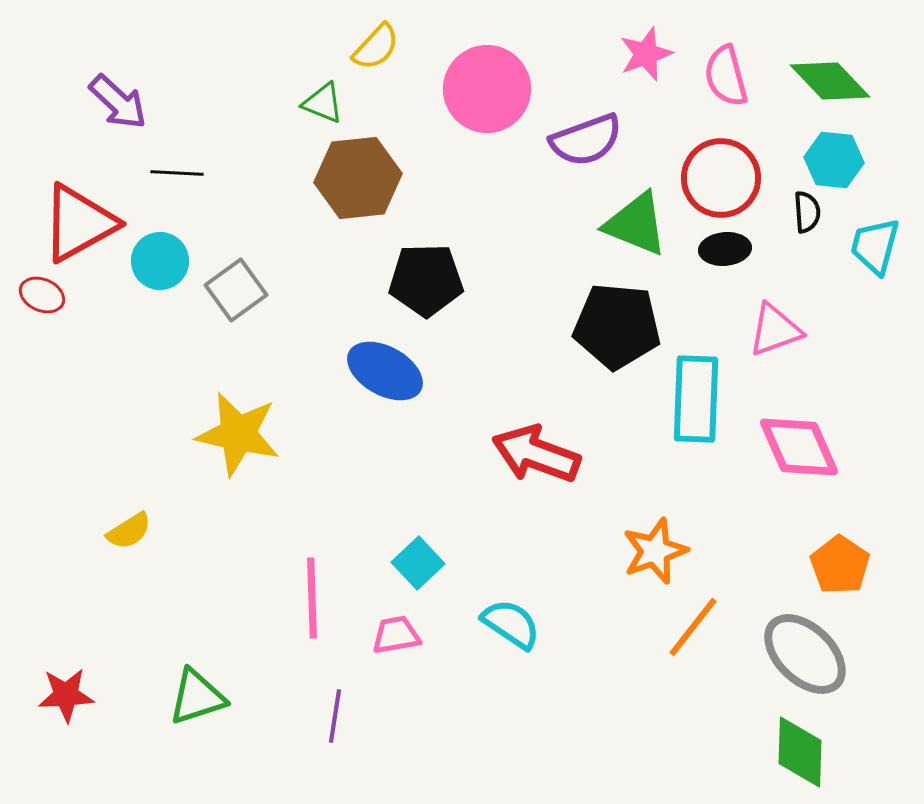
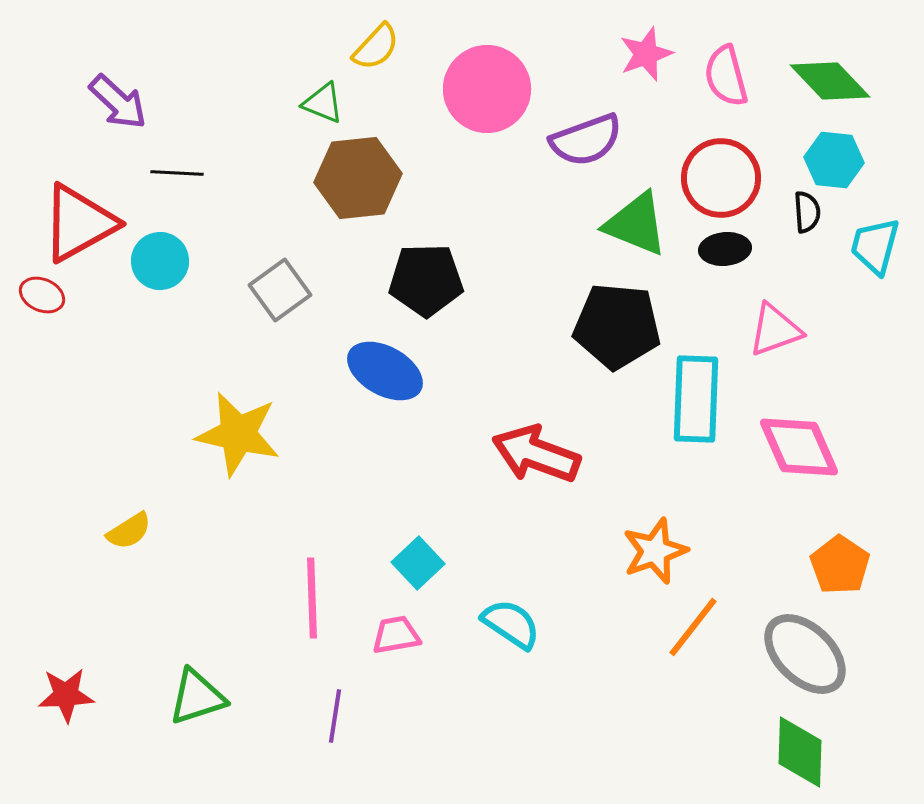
gray square at (236, 290): moved 44 px right
